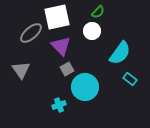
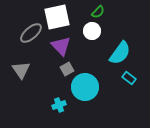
cyan rectangle: moved 1 px left, 1 px up
